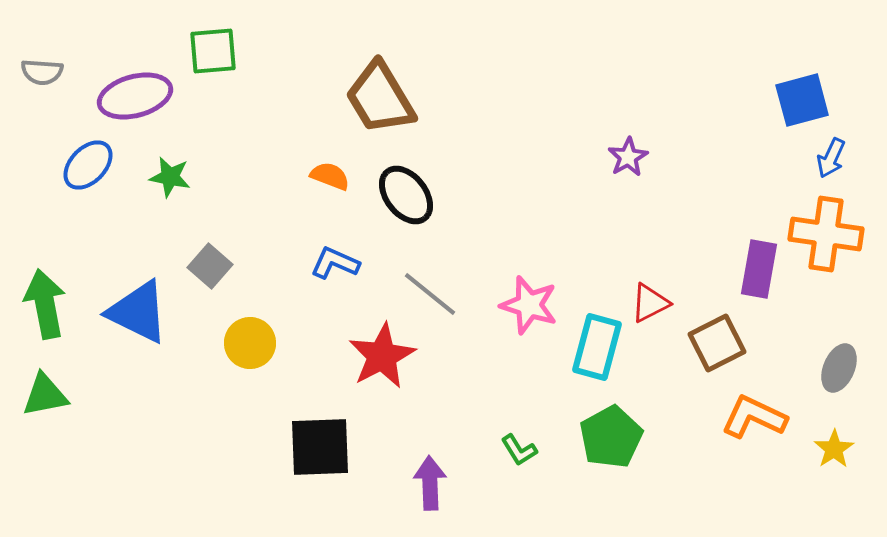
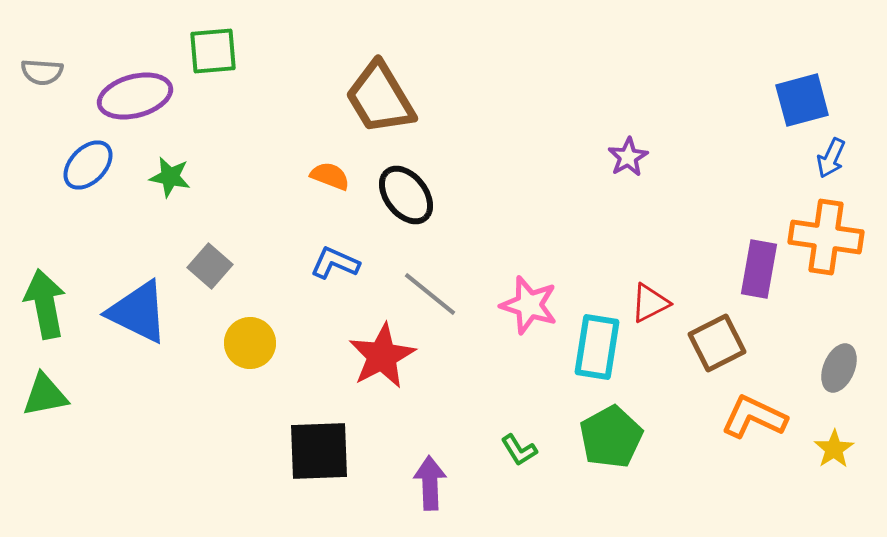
orange cross: moved 3 px down
cyan rectangle: rotated 6 degrees counterclockwise
black square: moved 1 px left, 4 px down
